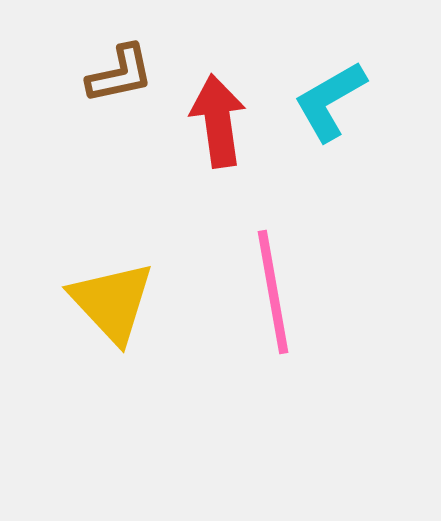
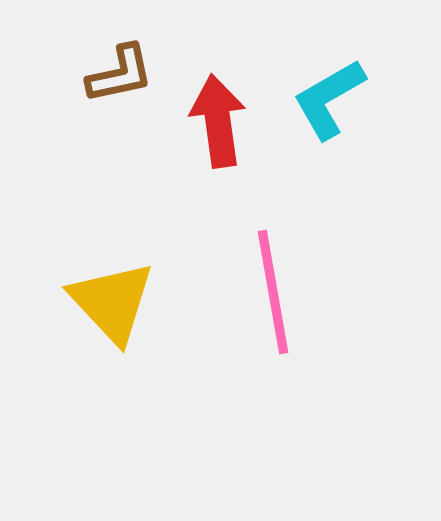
cyan L-shape: moved 1 px left, 2 px up
